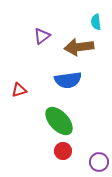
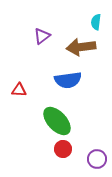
cyan semicircle: rotated 14 degrees clockwise
brown arrow: moved 2 px right
red triangle: rotated 21 degrees clockwise
green ellipse: moved 2 px left
red circle: moved 2 px up
purple circle: moved 2 px left, 3 px up
